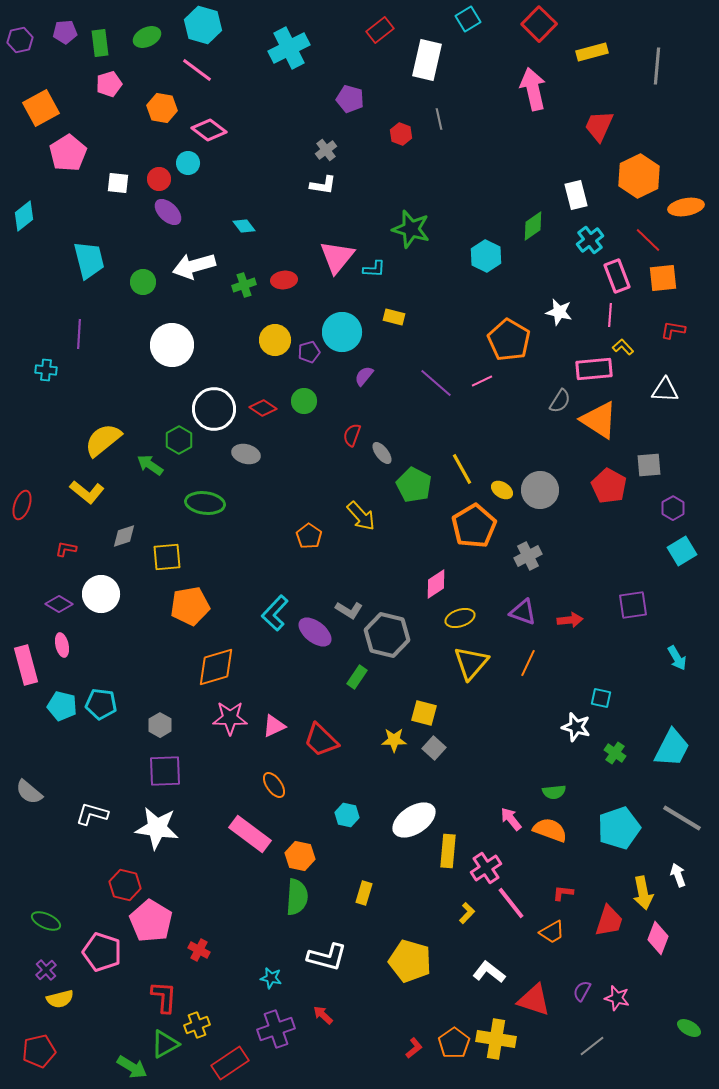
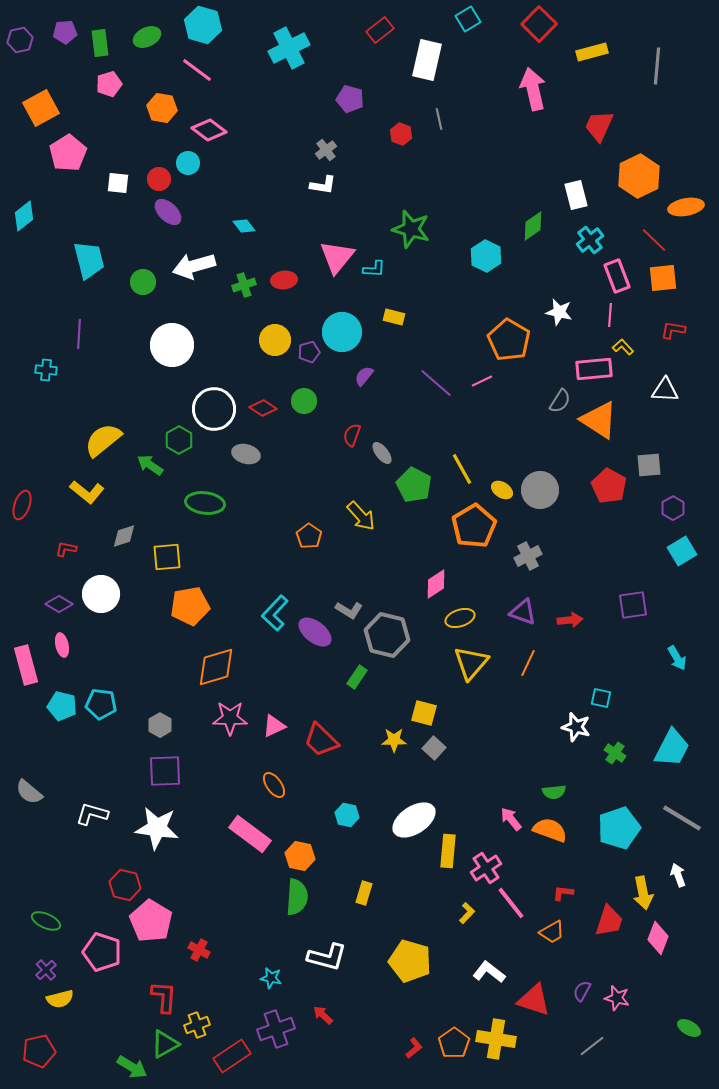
red line at (648, 240): moved 6 px right
red rectangle at (230, 1063): moved 2 px right, 7 px up
